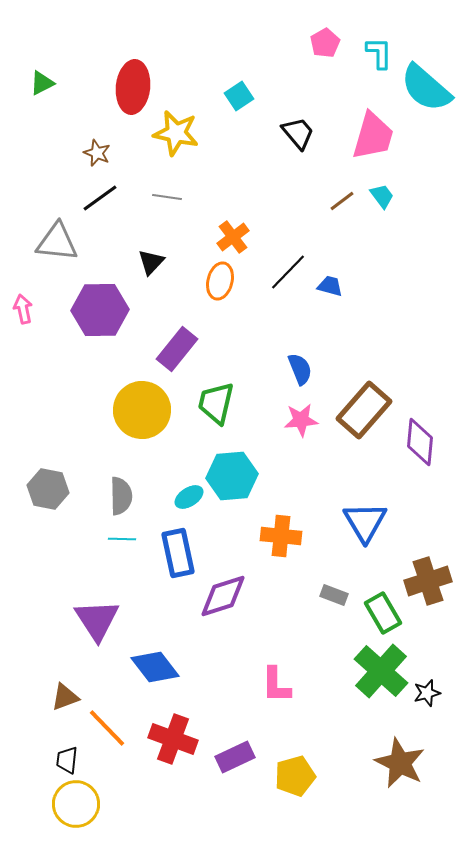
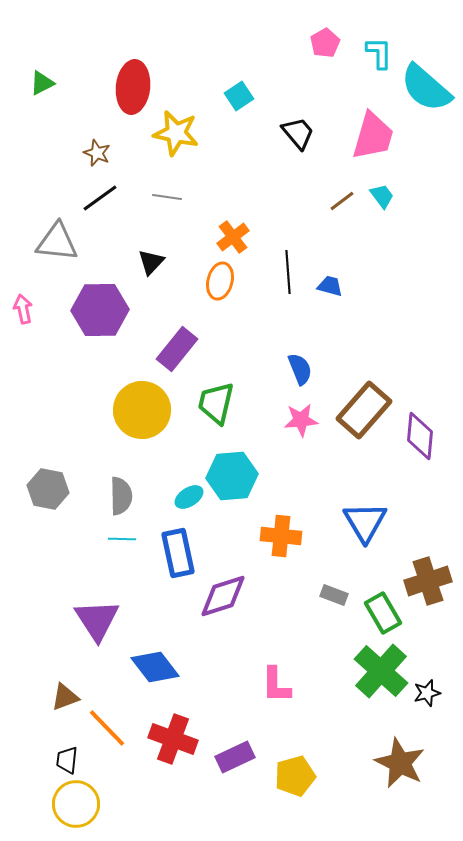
black line at (288, 272): rotated 48 degrees counterclockwise
purple diamond at (420, 442): moved 6 px up
